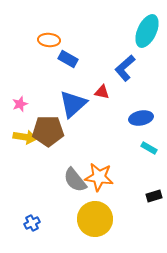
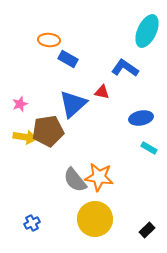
blue L-shape: rotated 76 degrees clockwise
brown pentagon: rotated 8 degrees counterclockwise
black rectangle: moved 7 px left, 34 px down; rotated 28 degrees counterclockwise
